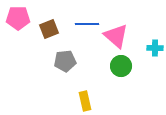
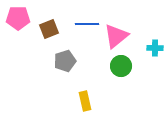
pink triangle: rotated 40 degrees clockwise
gray pentagon: rotated 10 degrees counterclockwise
